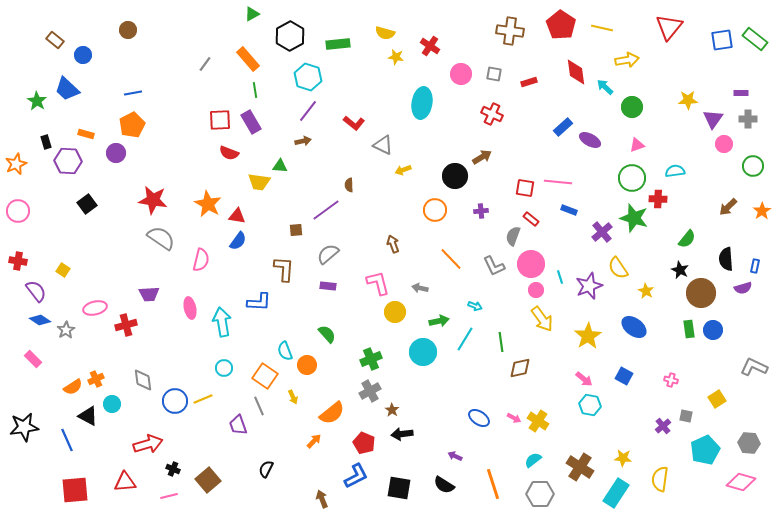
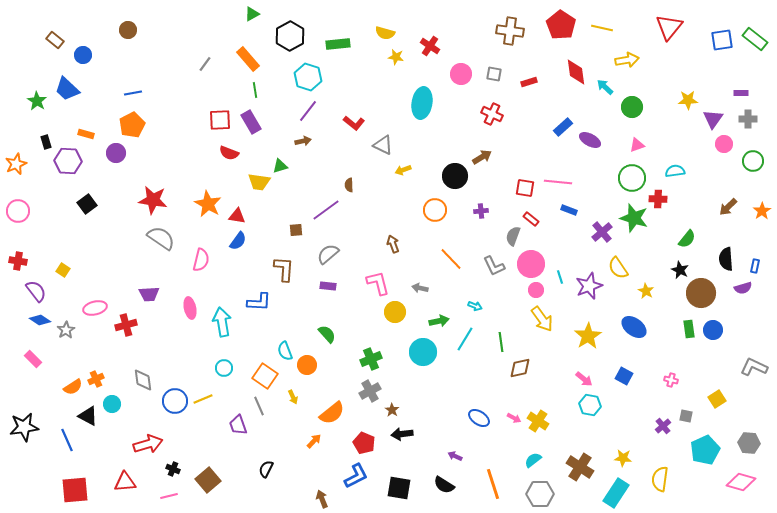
green triangle at (280, 166): rotated 21 degrees counterclockwise
green circle at (753, 166): moved 5 px up
